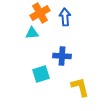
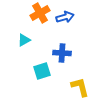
blue arrow: rotated 78 degrees clockwise
cyan triangle: moved 8 px left, 7 px down; rotated 24 degrees counterclockwise
blue cross: moved 3 px up
cyan square: moved 1 px right, 3 px up
